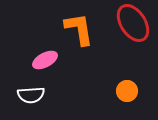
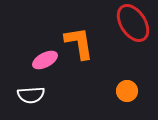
orange L-shape: moved 14 px down
